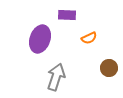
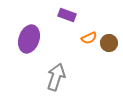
purple rectangle: rotated 18 degrees clockwise
purple ellipse: moved 11 px left
brown circle: moved 25 px up
